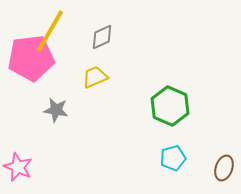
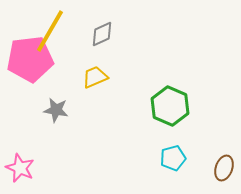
gray diamond: moved 3 px up
pink pentagon: moved 1 px left, 1 px down
pink star: moved 2 px right, 1 px down
